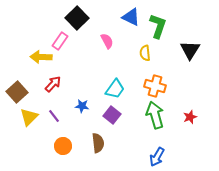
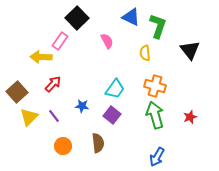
black triangle: rotated 10 degrees counterclockwise
